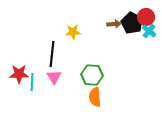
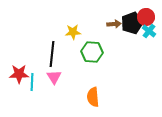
black pentagon: rotated 25 degrees clockwise
green hexagon: moved 23 px up
orange semicircle: moved 2 px left
